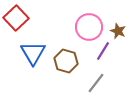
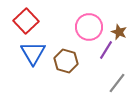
red square: moved 10 px right, 3 px down
brown star: moved 1 px right, 1 px down
purple line: moved 3 px right, 1 px up
gray line: moved 21 px right
